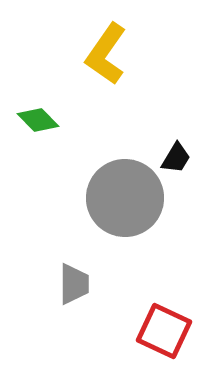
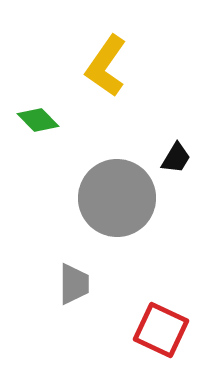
yellow L-shape: moved 12 px down
gray circle: moved 8 px left
red square: moved 3 px left, 1 px up
